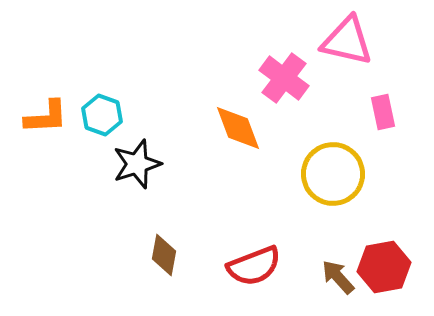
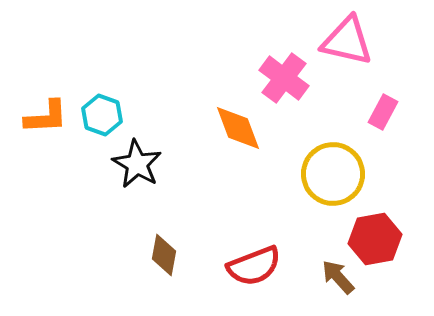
pink rectangle: rotated 40 degrees clockwise
black star: rotated 24 degrees counterclockwise
red hexagon: moved 9 px left, 28 px up
